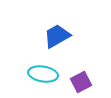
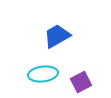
cyan ellipse: rotated 16 degrees counterclockwise
